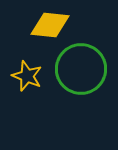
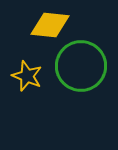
green circle: moved 3 px up
